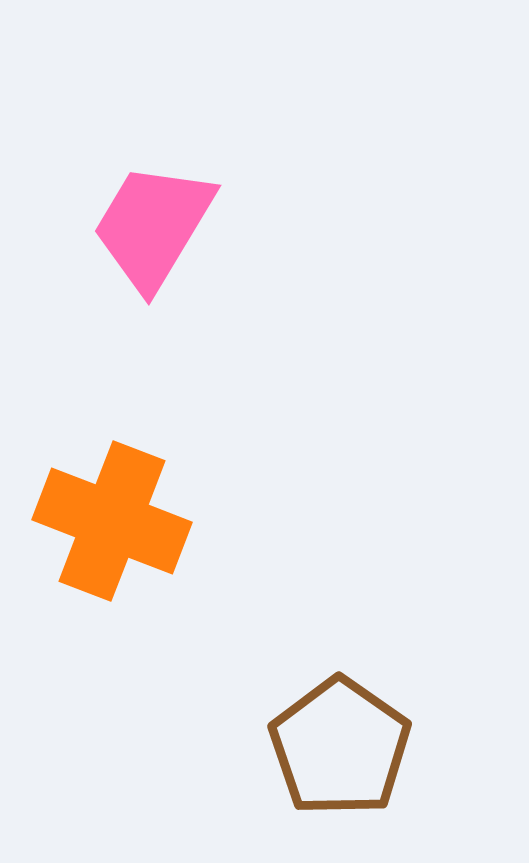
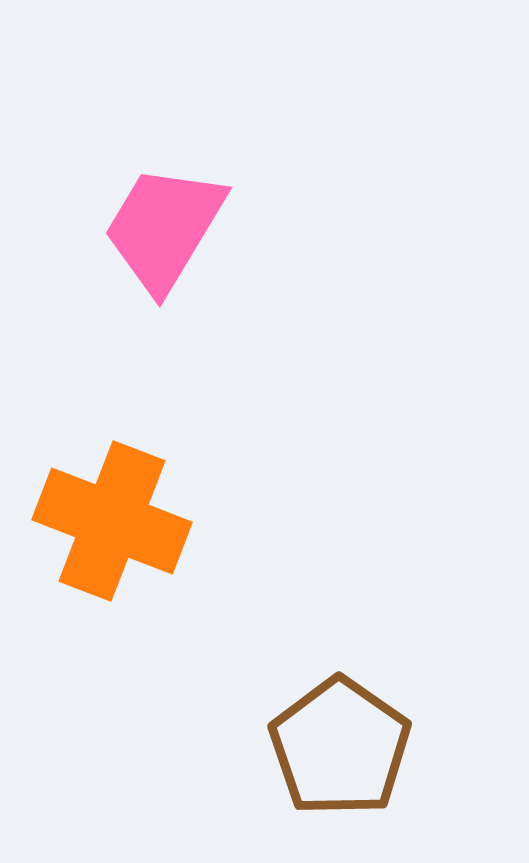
pink trapezoid: moved 11 px right, 2 px down
